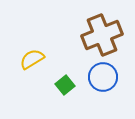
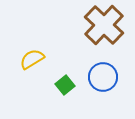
brown cross: moved 2 px right, 10 px up; rotated 24 degrees counterclockwise
